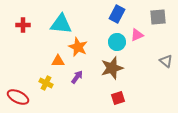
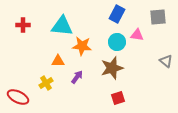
cyan triangle: moved 1 px right, 2 px down
pink triangle: rotated 32 degrees clockwise
orange star: moved 4 px right, 1 px up; rotated 18 degrees counterclockwise
yellow cross: rotated 32 degrees clockwise
